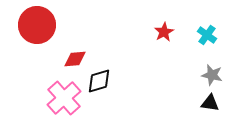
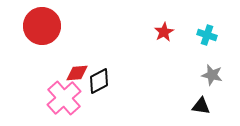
red circle: moved 5 px right, 1 px down
cyan cross: rotated 18 degrees counterclockwise
red diamond: moved 2 px right, 14 px down
black diamond: rotated 12 degrees counterclockwise
black triangle: moved 9 px left, 3 px down
